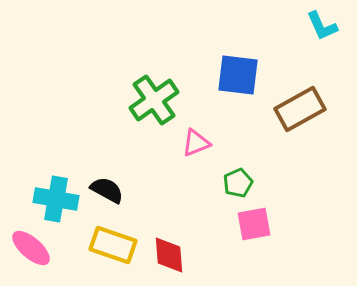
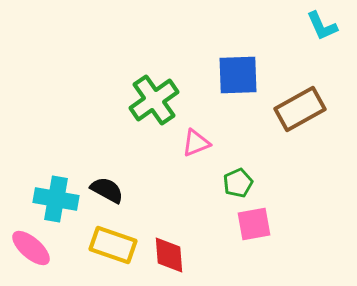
blue square: rotated 9 degrees counterclockwise
